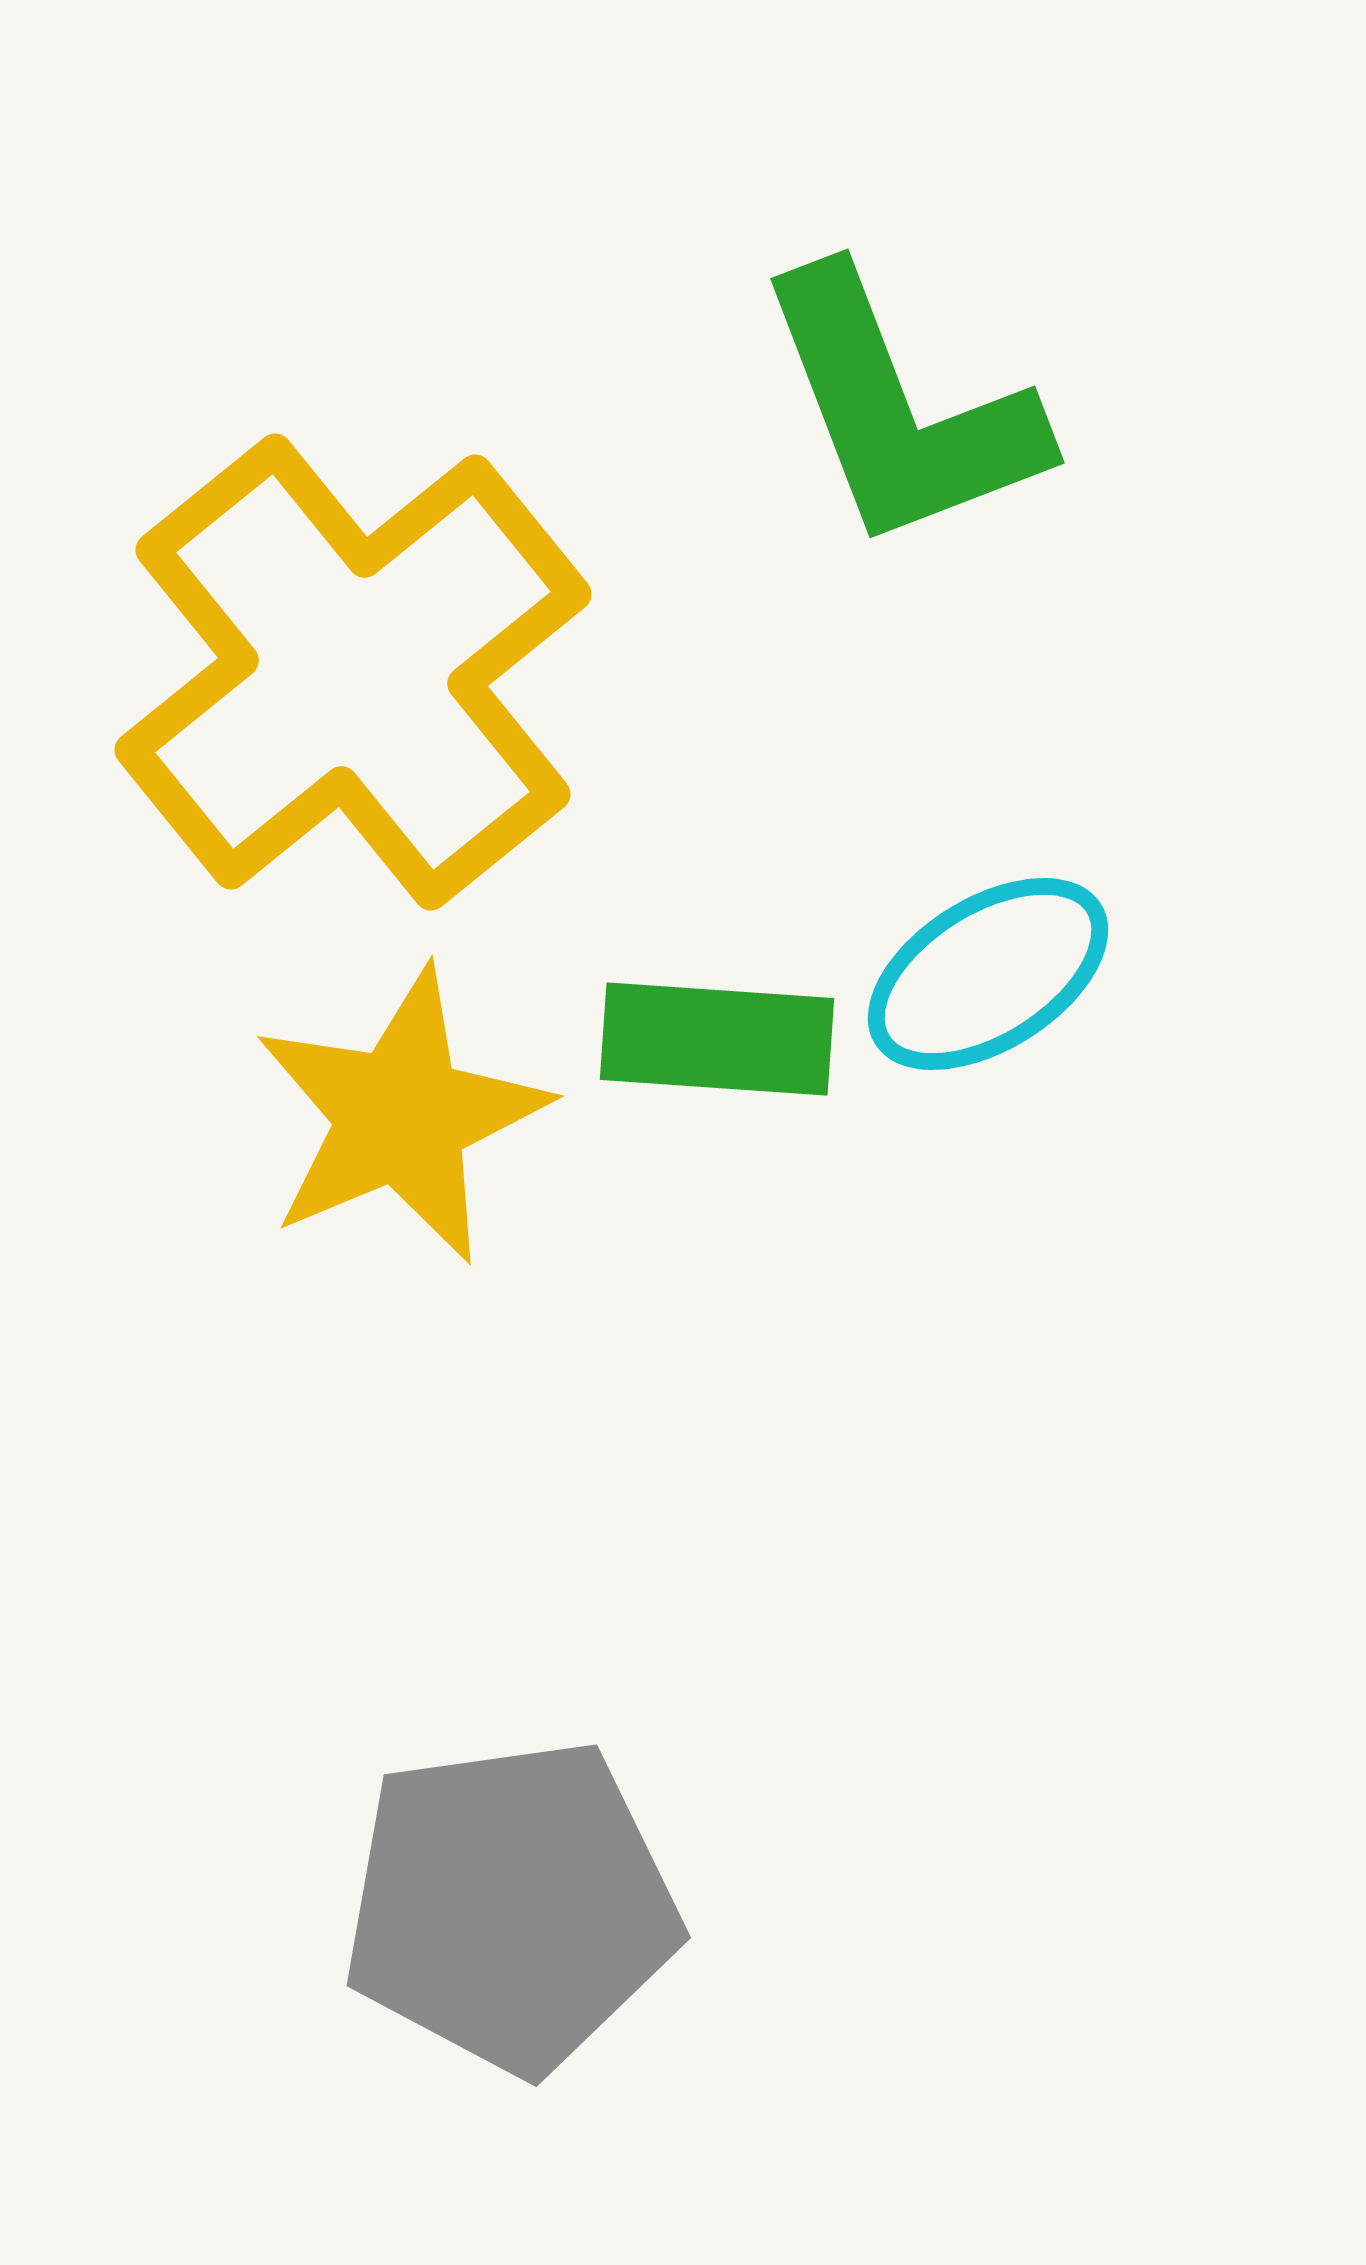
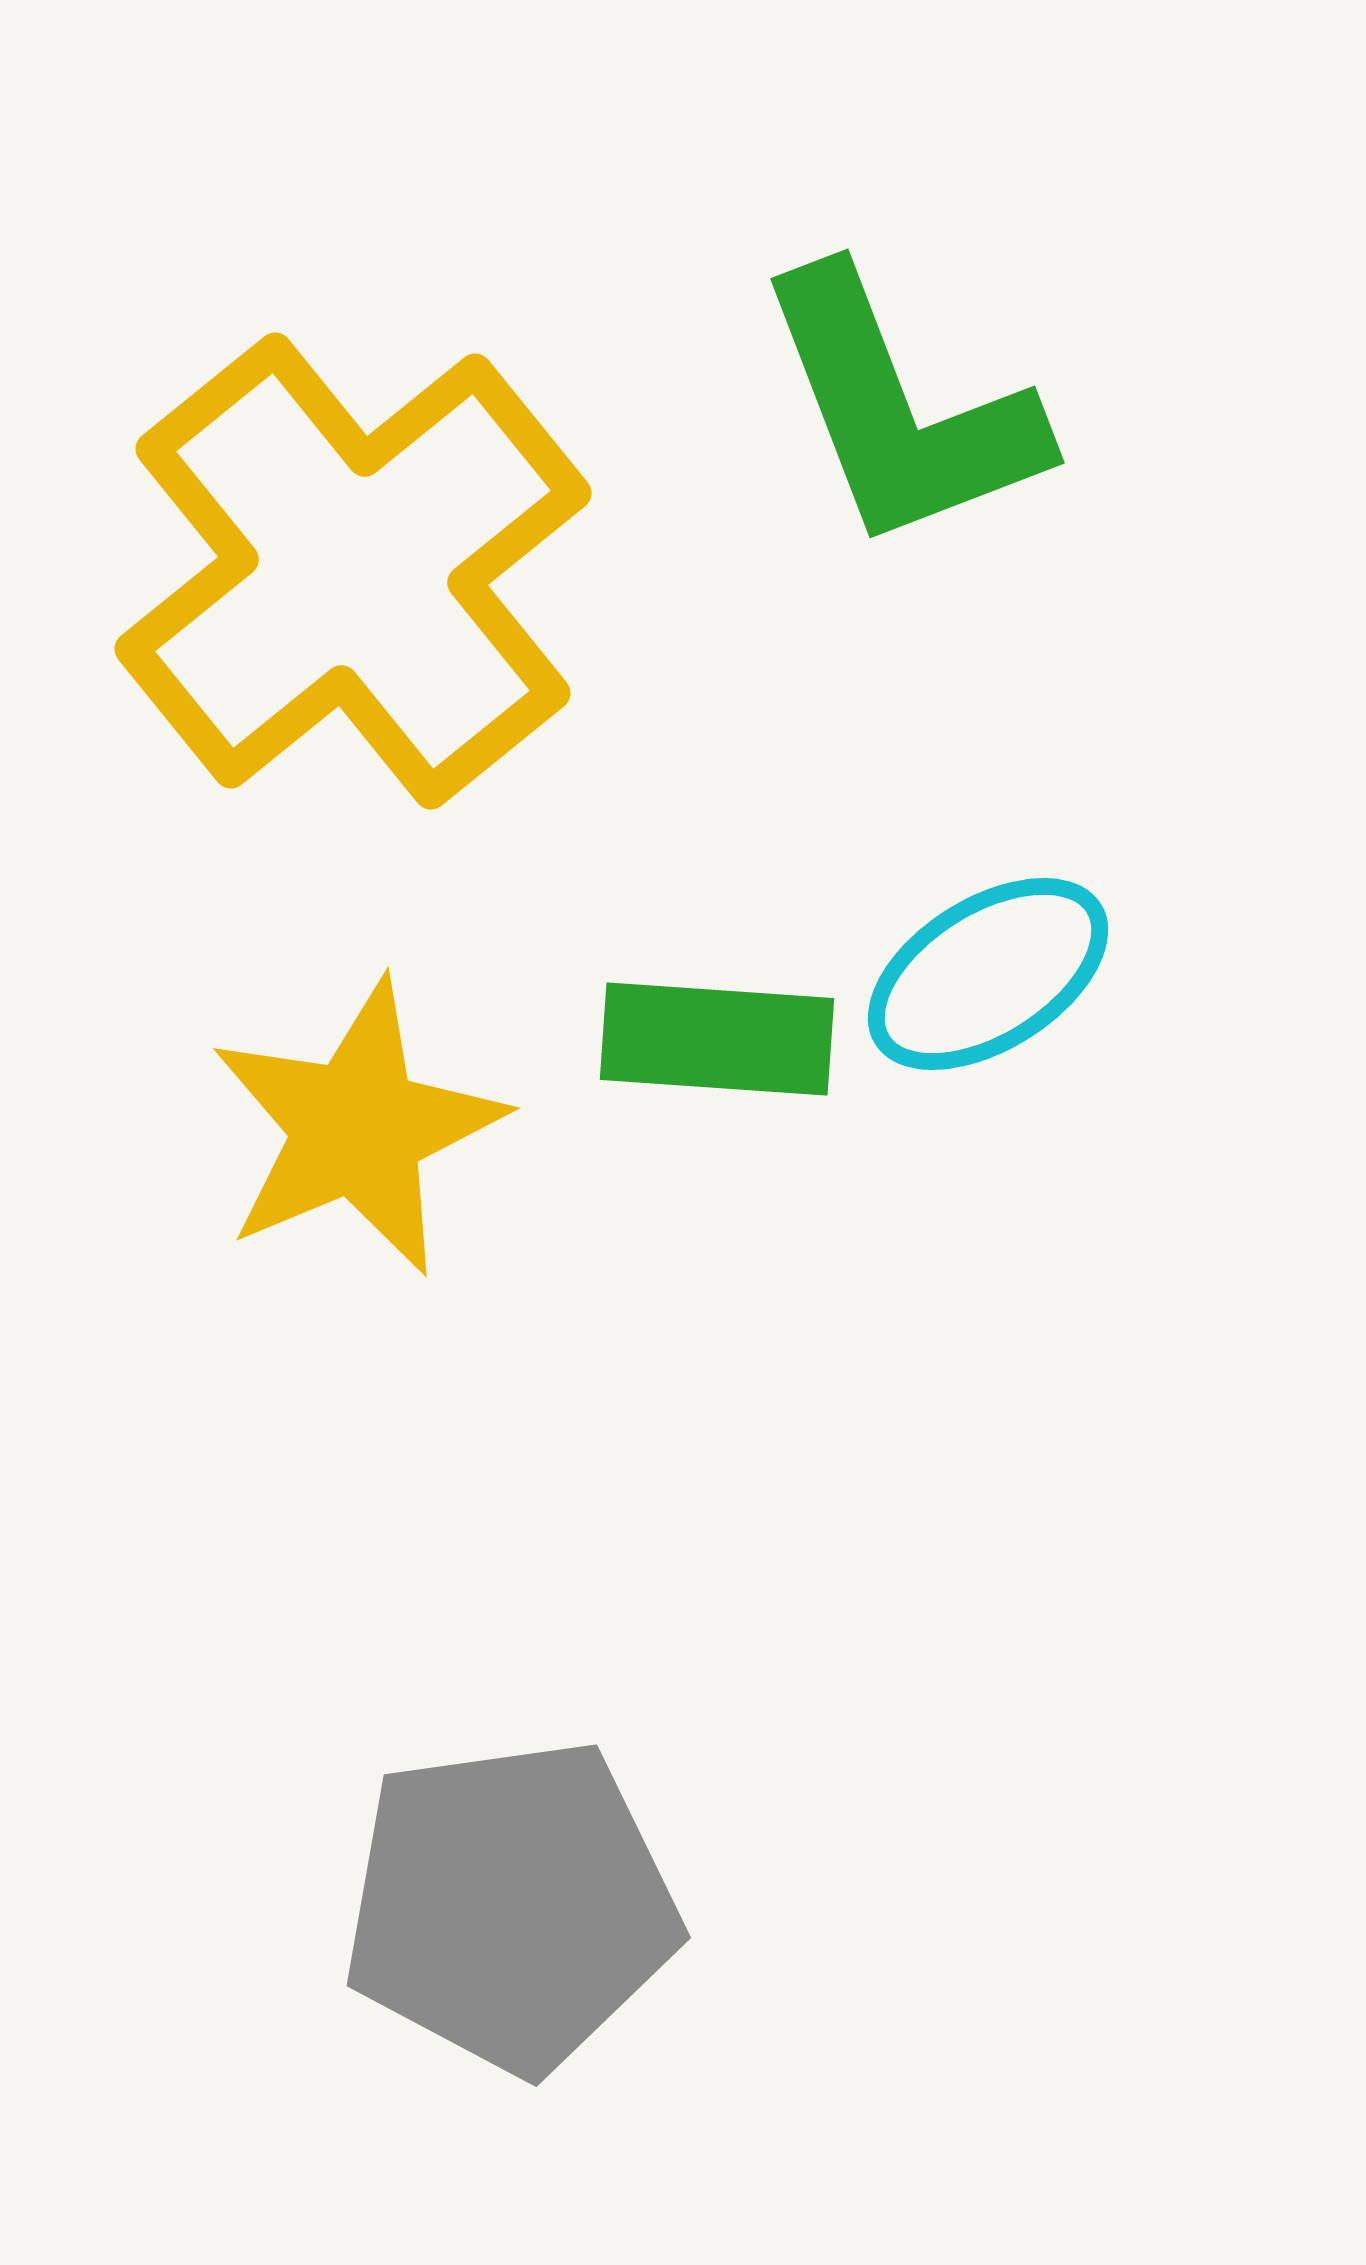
yellow cross: moved 101 px up
yellow star: moved 44 px left, 12 px down
